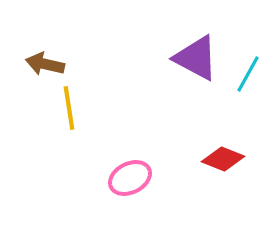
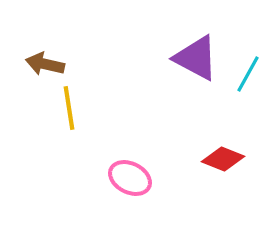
pink ellipse: rotated 54 degrees clockwise
